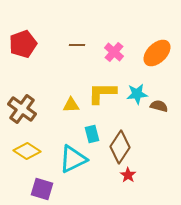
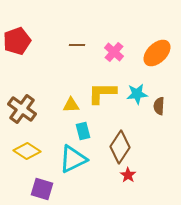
red pentagon: moved 6 px left, 3 px up
brown semicircle: rotated 102 degrees counterclockwise
cyan rectangle: moved 9 px left, 3 px up
